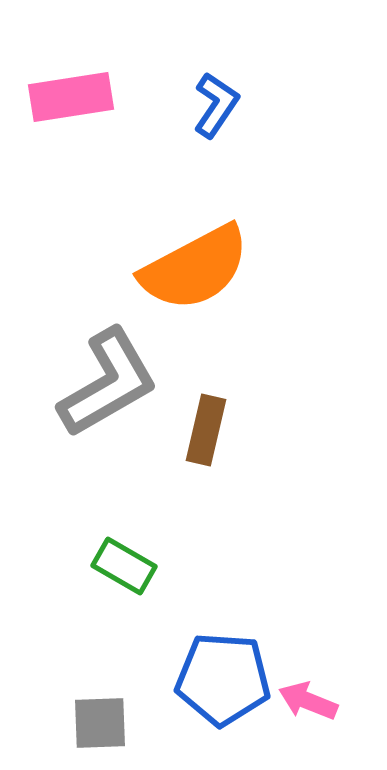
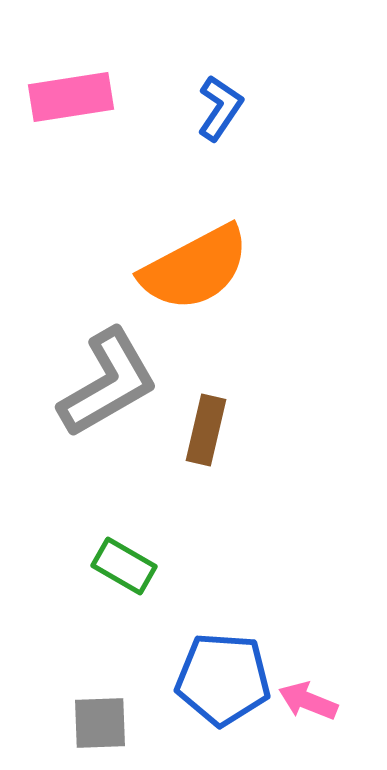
blue L-shape: moved 4 px right, 3 px down
